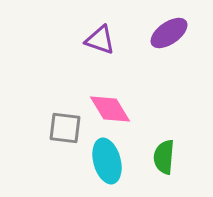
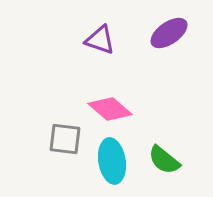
pink diamond: rotated 18 degrees counterclockwise
gray square: moved 11 px down
green semicircle: moved 3 px down; rotated 56 degrees counterclockwise
cyan ellipse: moved 5 px right; rotated 6 degrees clockwise
